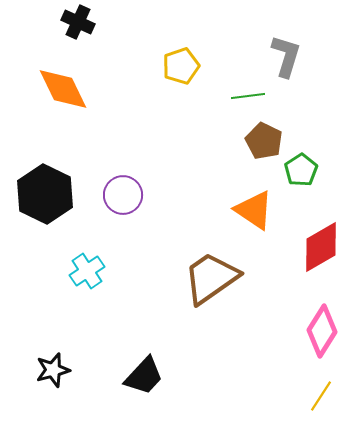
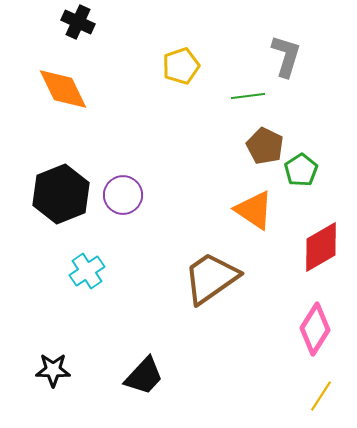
brown pentagon: moved 1 px right, 5 px down
black hexagon: moved 16 px right; rotated 12 degrees clockwise
pink diamond: moved 7 px left, 2 px up
black star: rotated 16 degrees clockwise
